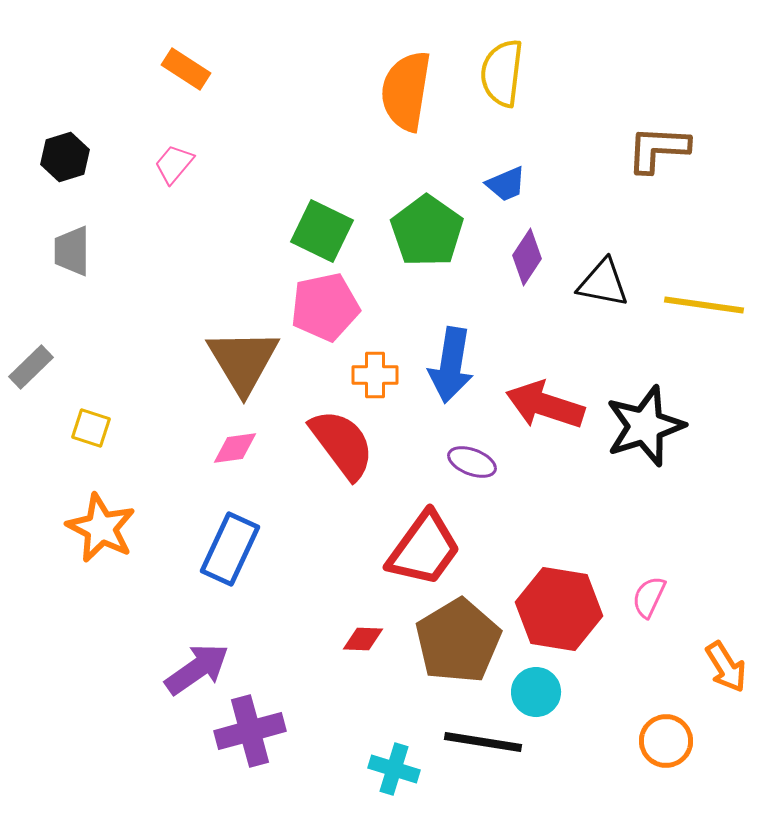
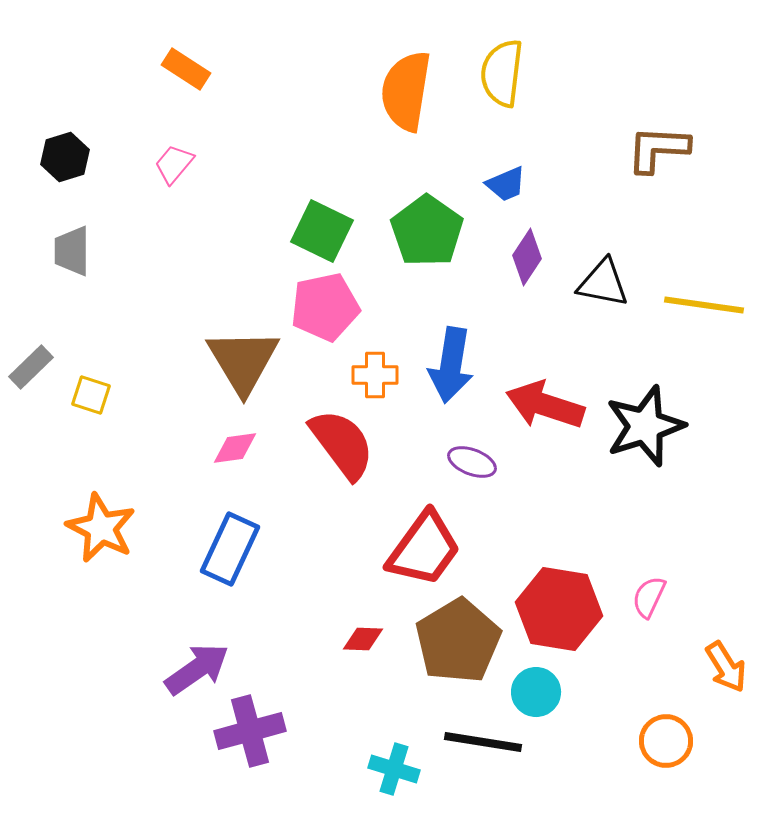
yellow square: moved 33 px up
